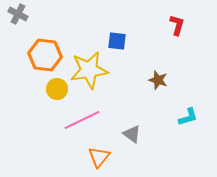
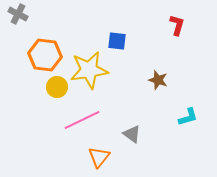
yellow circle: moved 2 px up
